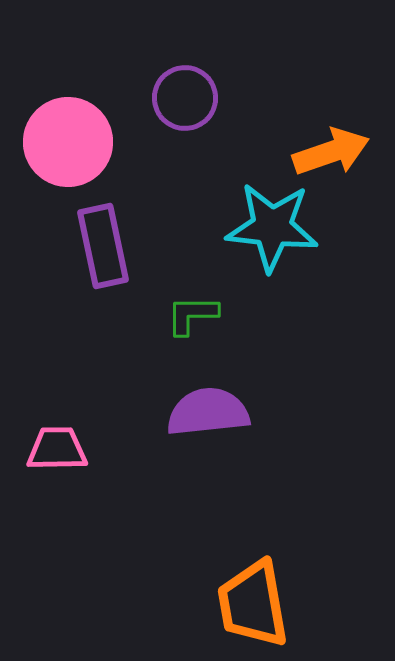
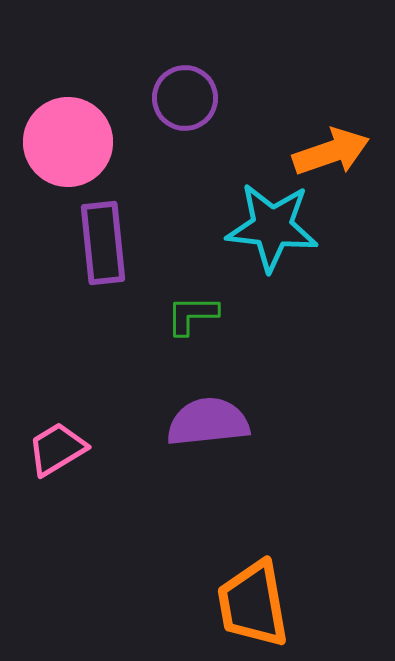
purple rectangle: moved 3 px up; rotated 6 degrees clockwise
purple semicircle: moved 10 px down
pink trapezoid: rotated 30 degrees counterclockwise
